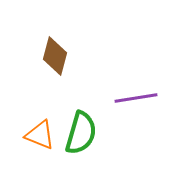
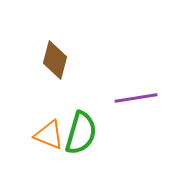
brown diamond: moved 4 px down
orange triangle: moved 9 px right
